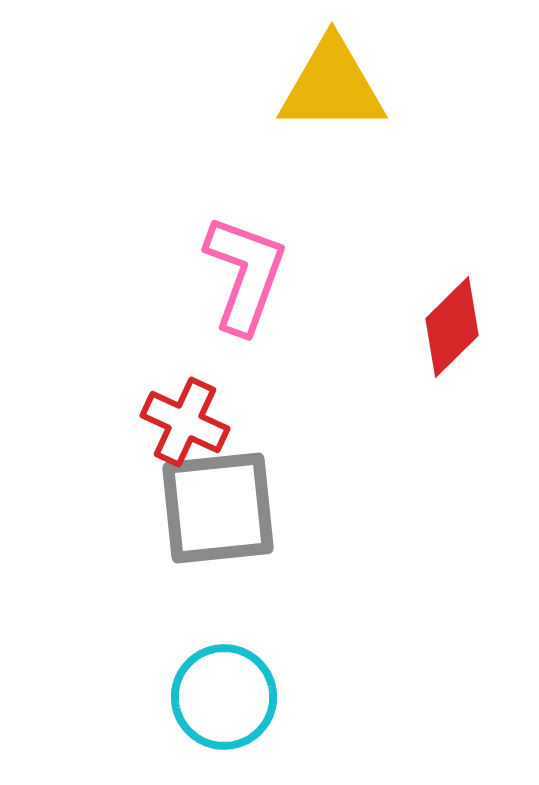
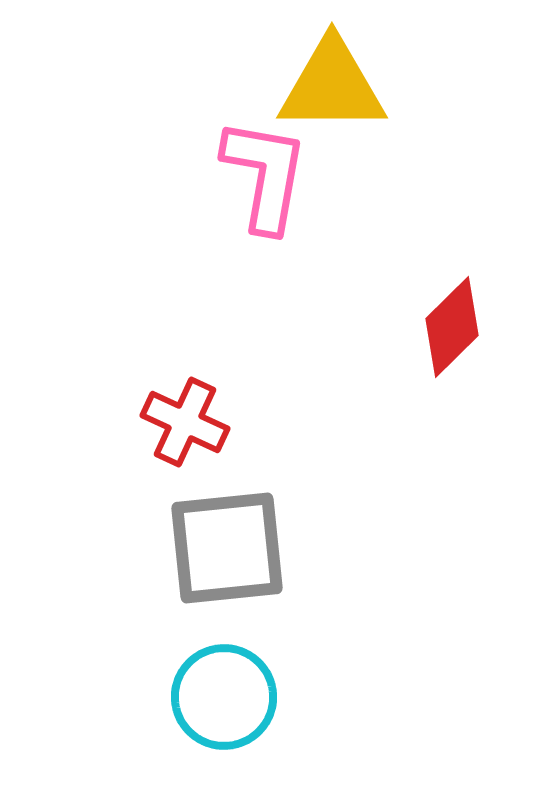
pink L-shape: moved 20 px right, 99 px up; rotated 10 degrees counterclockwise
gray square: moved 9 px right, 40 px down
